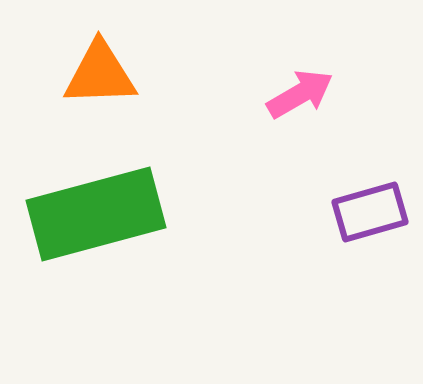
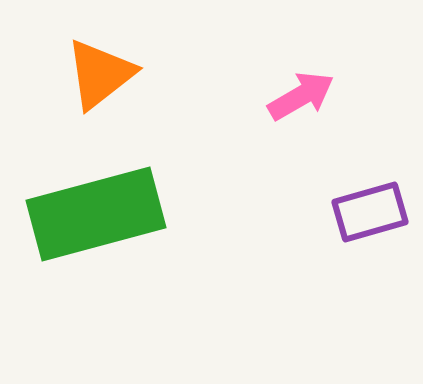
orange triangle: rotated 36 degrees counterclockwise
pink arrow: moved 1 px right, 2 px down
